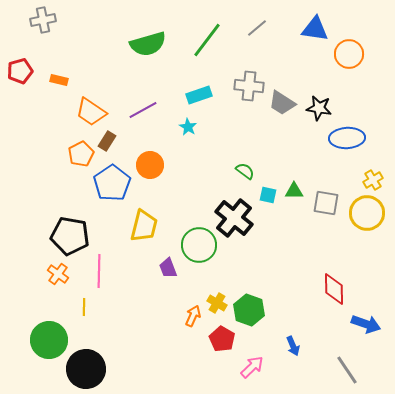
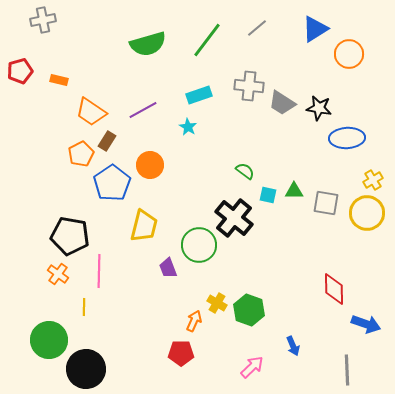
blue triangle at (315, 29): rotated 40 degrees counterclockwise
orange arrow at (193, 316): moved 1 px right, 5 px down
red pentagon at (222, 339): moved 41 px left, 14 px down; rotated 30 degrees counterclockwise
gray line at (347, 370): rotated 32 degrees clockwise
